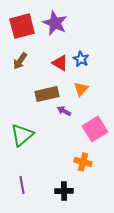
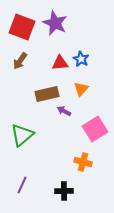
red square: moved 1 px down; rotated 36 degrees clockwise
red triangle: rotated 36 degrees counterclockwise
purple line: rotated 36 degrees clockwise
